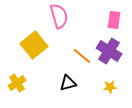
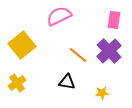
pink semicircle: rotated 100 degrees counterclockwise
yellow square: moved 12 px left
purple cross: rotated 15 degrees clockwise
orange line: moved 4 px left, 1 px up
black triangle: moved 1 px left, 1 px up; rotated 24 degrees clockwise
yellow star: moved 8 px left, 6 px down
